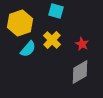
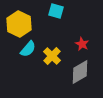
yellow hexagon: moved 1 px left, 1 px down; rotated 15 degrees counterclockwise
yellow cross: moved 16 px down
